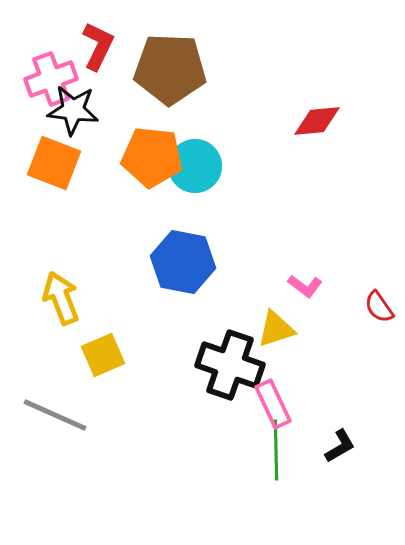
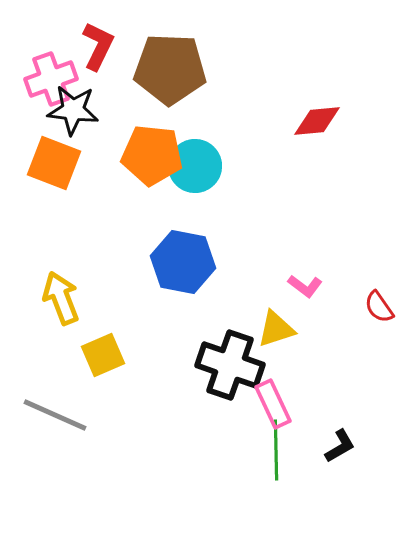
orange pentagon: moved 2 px up
